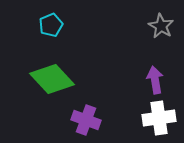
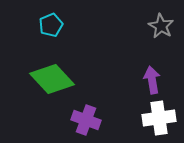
purple arrow: moved 3 px left
